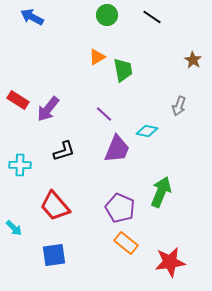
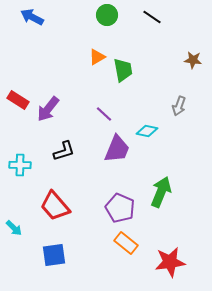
brown star: rotated 24 degrees counterclockwise
